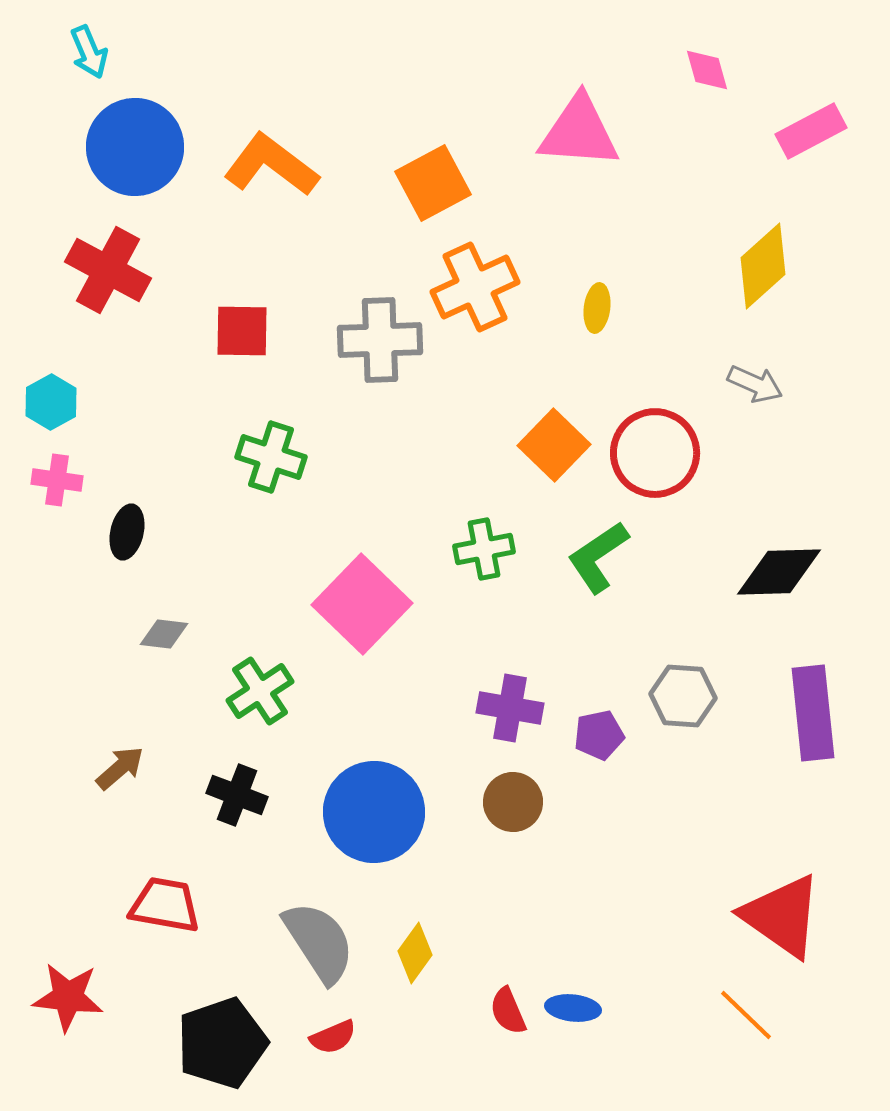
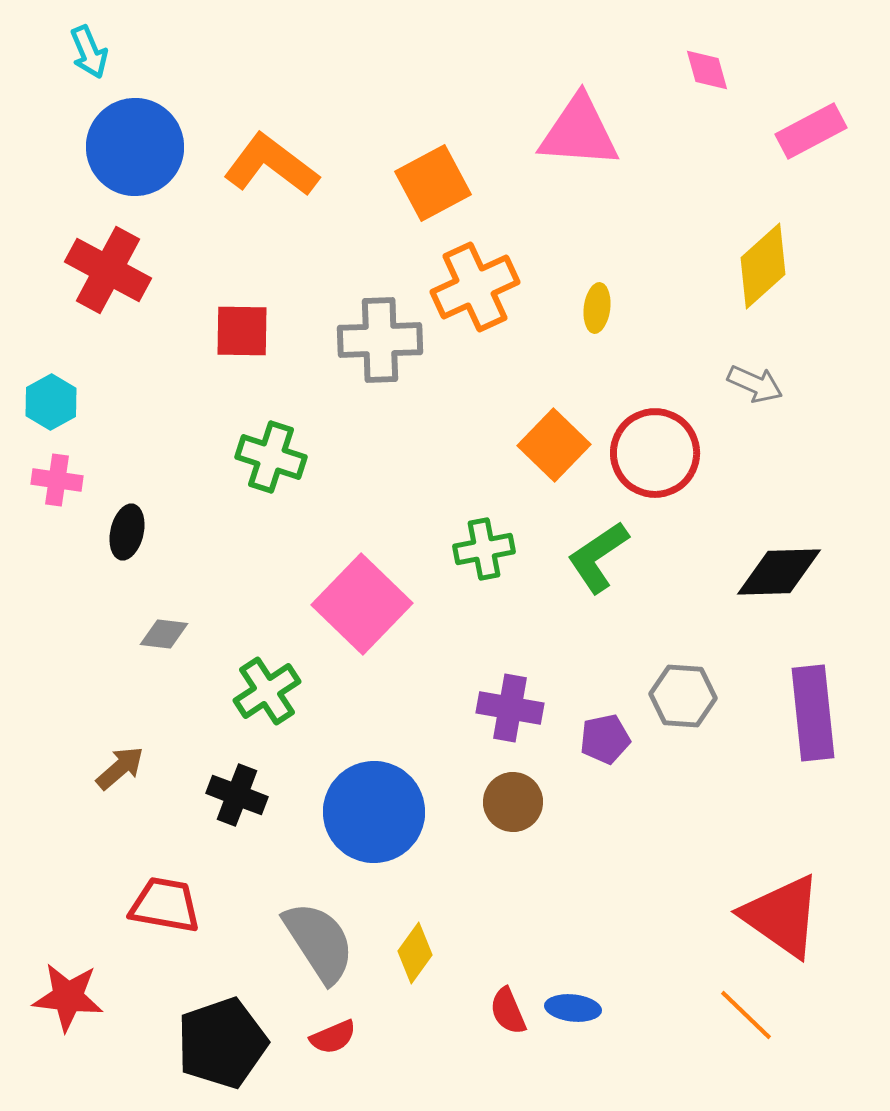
green cross at (260, 691): moved 7 px right
purple pentagon at (599, 735): moved 6 px right, 4 px down
